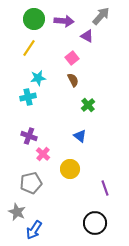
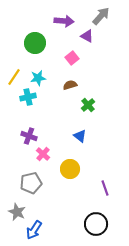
green circle: moved 1 px right, 24 px down
yellow line: moved 15 px left, 29 px down
brown semicircle: moved 3 px left, 5 px down; rotated 80 degrees counterclockwise
black circle: moved 1 px right, 1 px down
